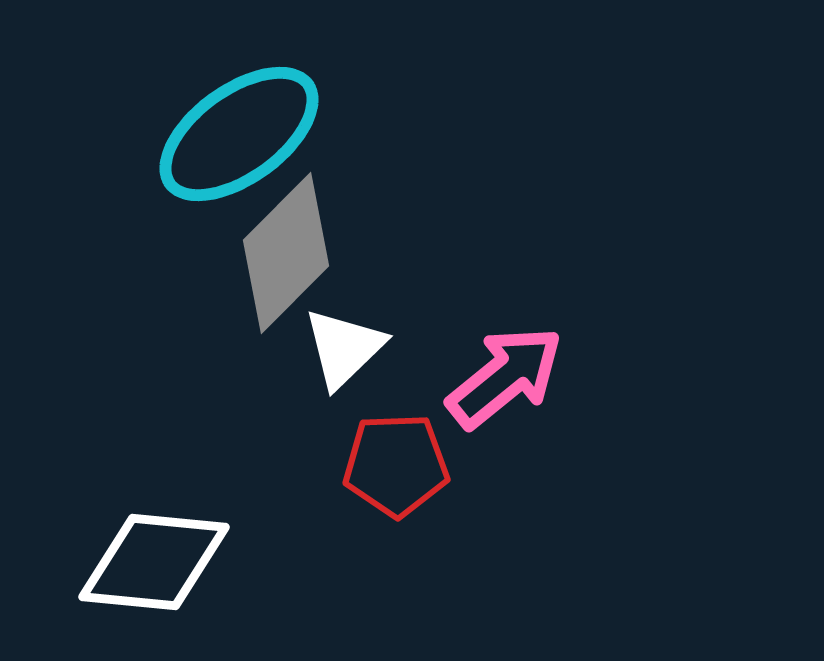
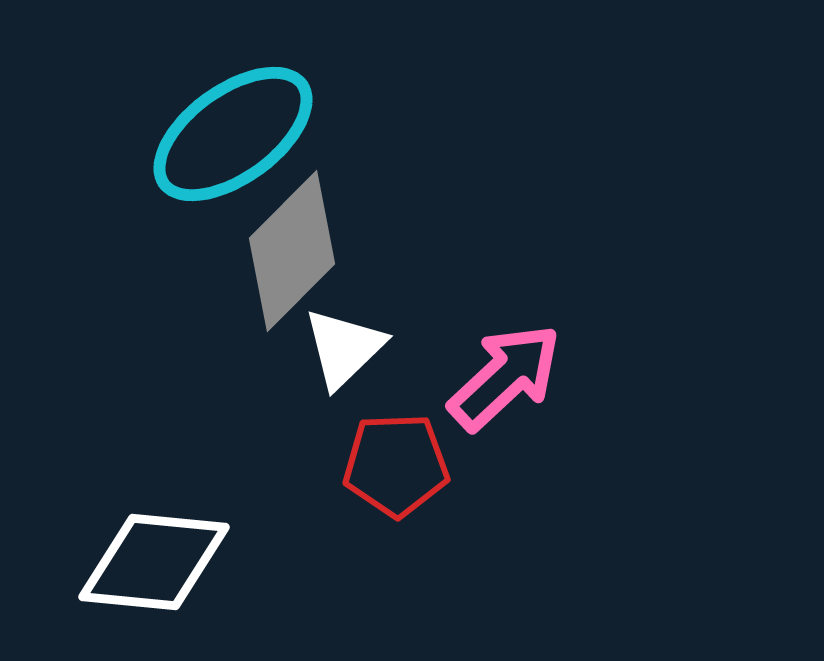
cyan ellipse: moved 6 px left
gray diamond: moved 6 px right, 2 px up
pink arrow: rotated 4 degrees counterclockwise
